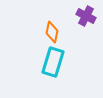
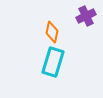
purple cross: rotated 36 degrees clockwise
